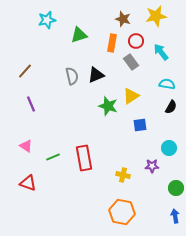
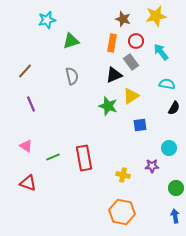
green triangle: moved 8 px left, 6 px down
black triangle: moved 18 px right
black semicircle: moved 3 px right, 1 px down
